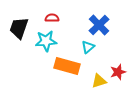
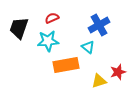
red semicircle: rotated 24 degrees counterclockwise
blue cross: rotated 15 degrees clockwise
cyan star: moved 2 px right
cyan triangle: rotated 40 degrees counterclockwise
orange rectangle: moved 1 px left, 1 px up; rotated 25 degrees counterclockwise
